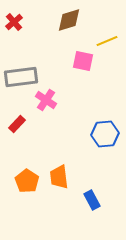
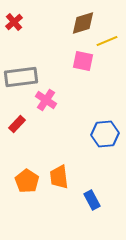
brown diamond: moved 14 px right, 3 px down
